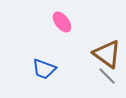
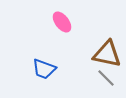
brown triangle: rotated 24 degrees counterclockwise
gray line: moved 1 px left, 2 px down
